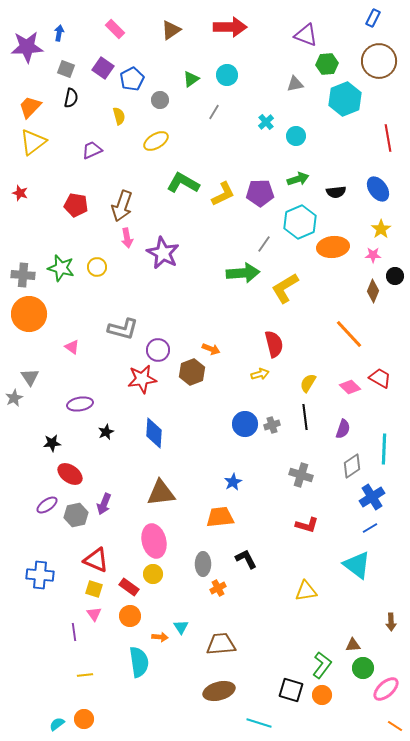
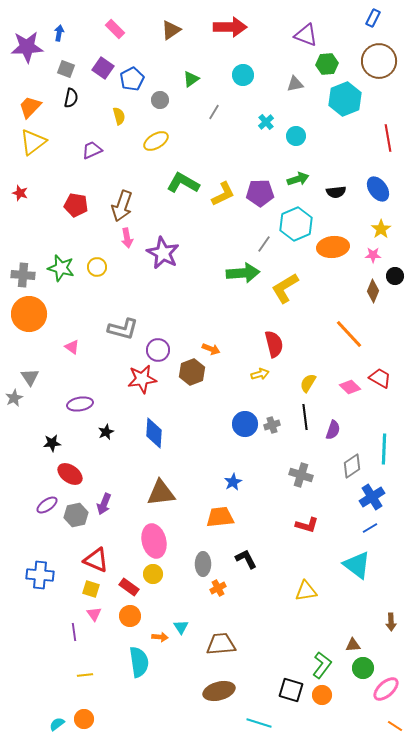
cyan circle at (227, 75): moved 16 px right
cyan hexagon at (300, 222): moved 4 px left, 2 px down
purple semicircle at (343, 429): moved 10 px left, 1 px down
yellow square at (94, 589): moved 3 px left
